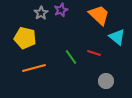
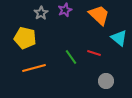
purple star: moved 4 px right
cyan triangle: moved 2 px right, 1 px down
